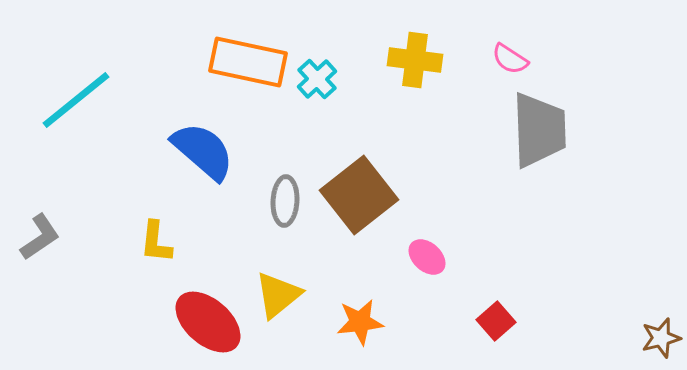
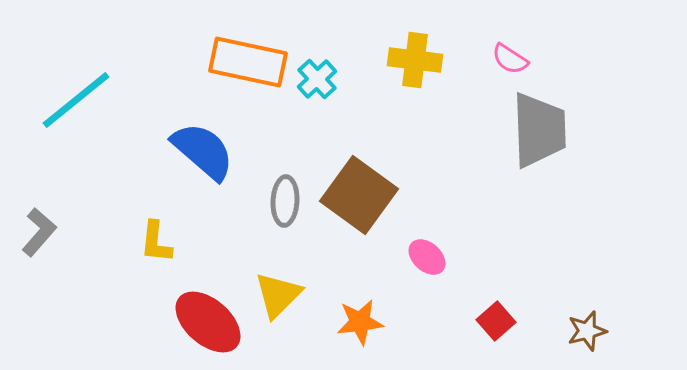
brown square: rotated 16 degrees counterclockwise
gray L-shape: moved 1 px left, 5 px up; rotated 15 degrees counterclockwise
yellow triangle: rotated 6 degrees counterclockwise
brown star: moved 74 px left, 7 px up
